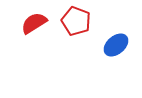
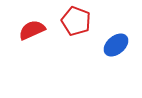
red semicircle: moved 2 px left, 7 px down; rotated 8 degrees clockwise
